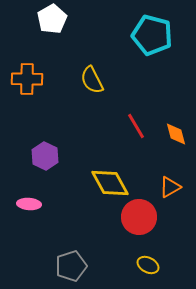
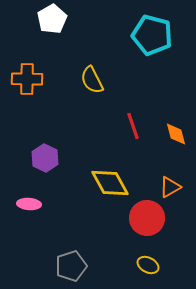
red line: moved 3 px left; rotated 12 degrees clockwise
purple hexagon: moved 2 px down
red circle: moved 8 px right, 1 px down
